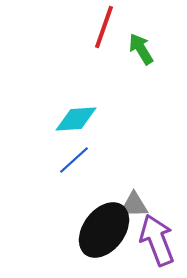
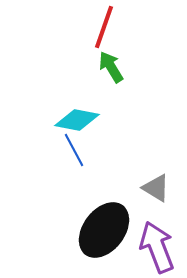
green arrow: moved 30 px left, 18 px down
cyan diamond: moved 1 px right, 1 px down; rotated 15 degrees clockwise
blue line: moved 10 px up; rotated 76 degrees counterclockwise
gray triangle: moved 22 px right, 17 px up; rotated 32 degrees clockwise
purple arrow: moved 7 px down
